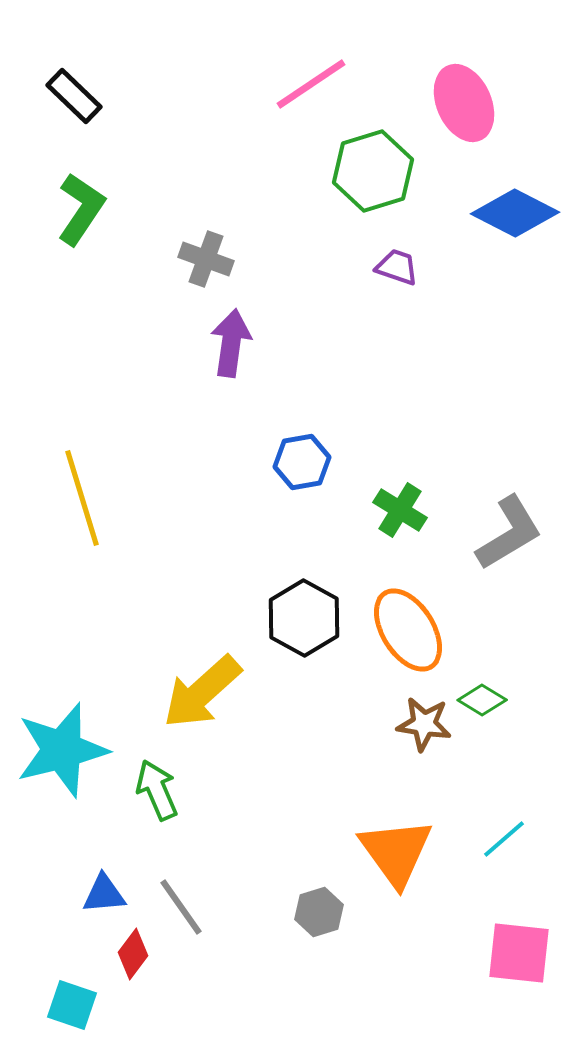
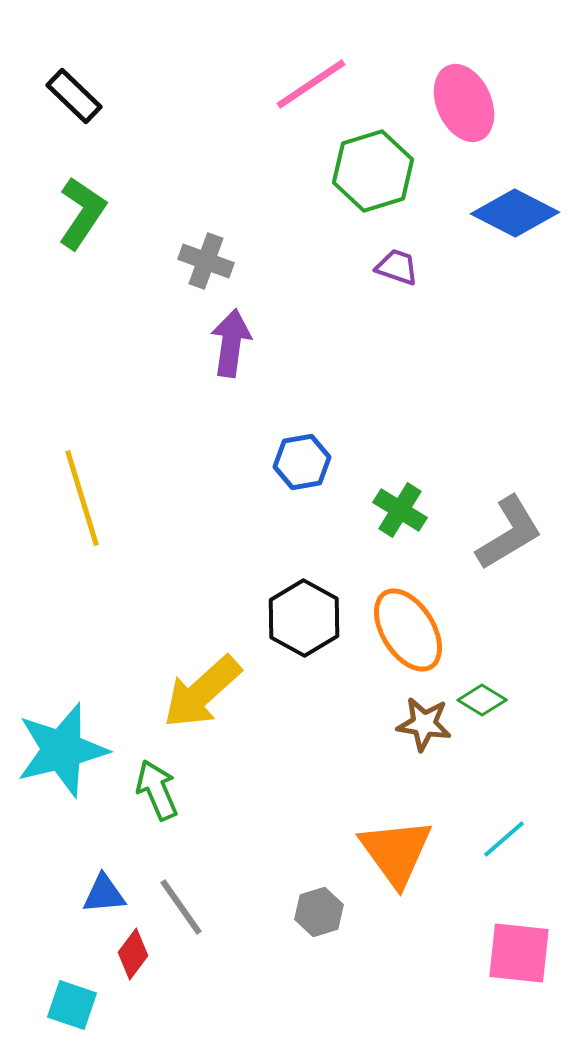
green L-shape: moved 1 px right, 4 px down
gray cross: moved 2 px down
